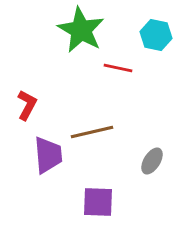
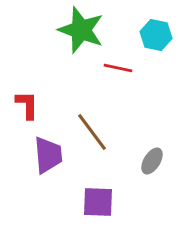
green star: rotated 9 degrees counterclockwise
red L-shape: rotated 28 degrees counterclockwise
brown line: rotated 66 degrees clockwise
